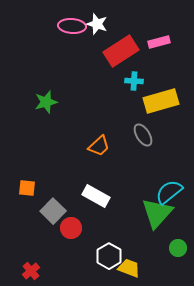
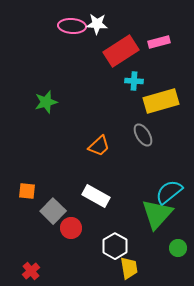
white star: rotated 15 degrees counterclockwise
orange square: moved 3 px down
green triangle: moved 1 px down
white hexagon: moved 6 px right, 10 px up
yellow trapezoid: rotated 60 degrees clockwise
